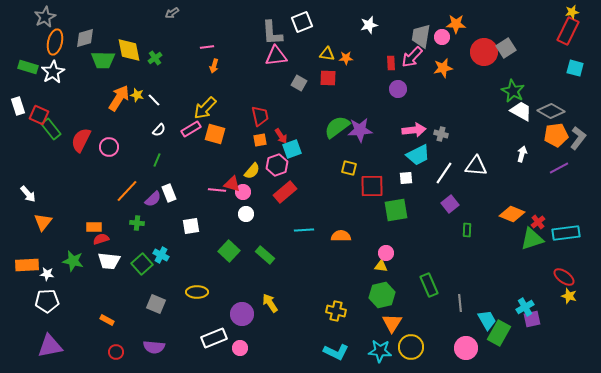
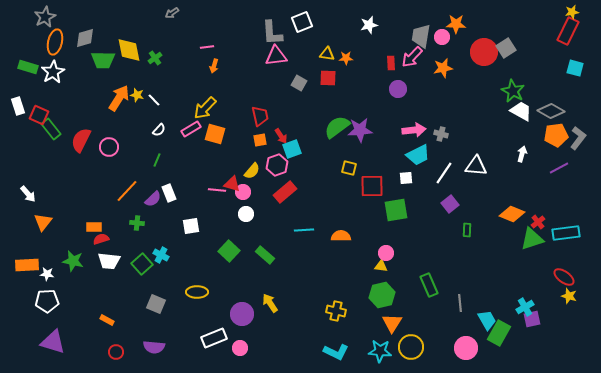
purple triangle at (50, 346): moved 3 px right, 4 px up; rotated 28 degrees clockwise
